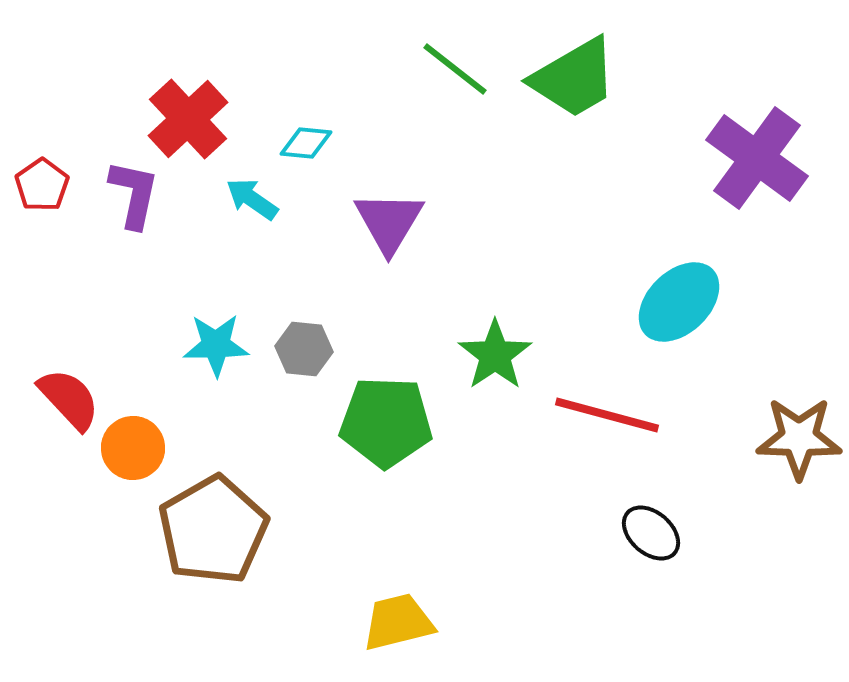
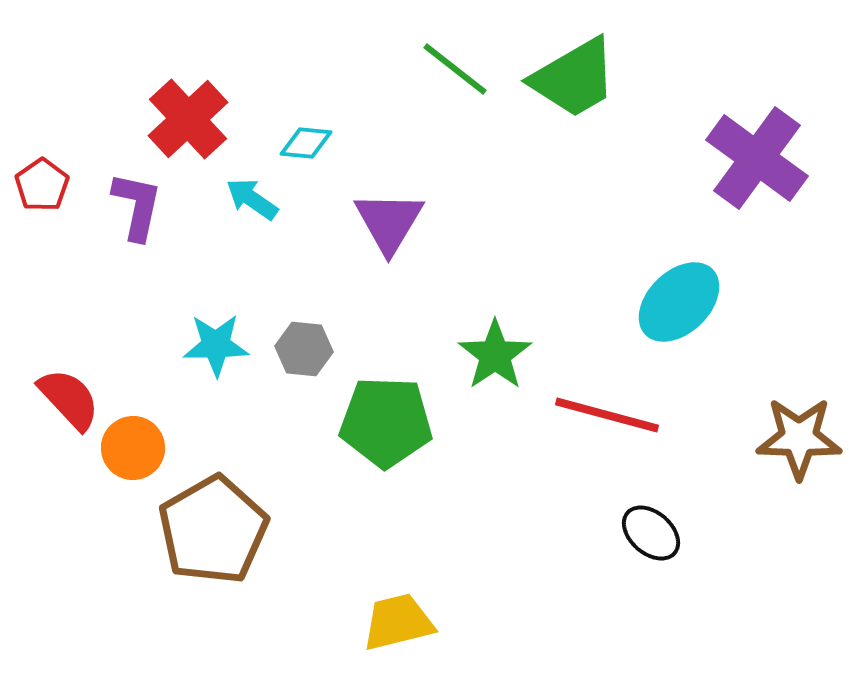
purple L-shape: moved 3 px right, 12 px down
